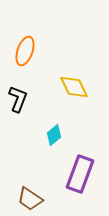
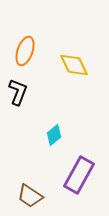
yellow diamond: moved 22 px up
black L-shape: moved 7 px up
purple rectangle: moved 1 px left, 1 px down; rotated 9 degrees clockwise
brown trapezoid: moved 3 px up
